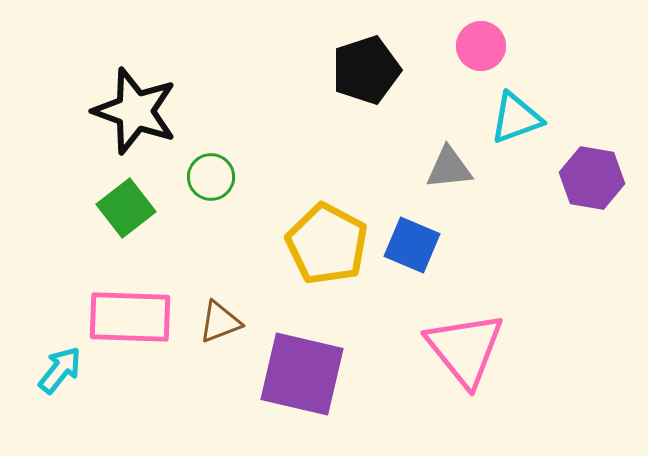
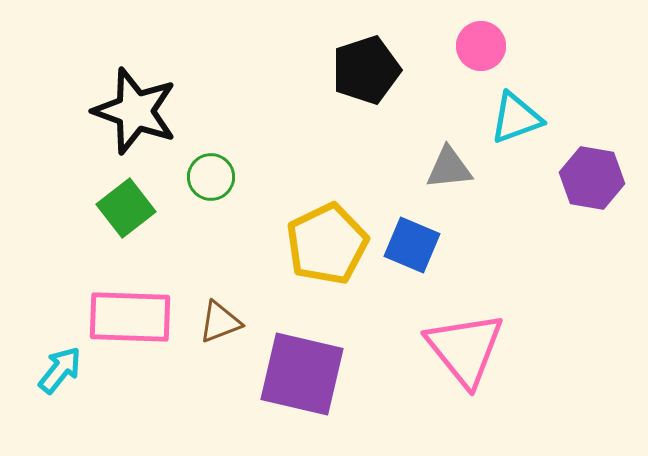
yellow pentagon: rotated 18 degrees clockwise
